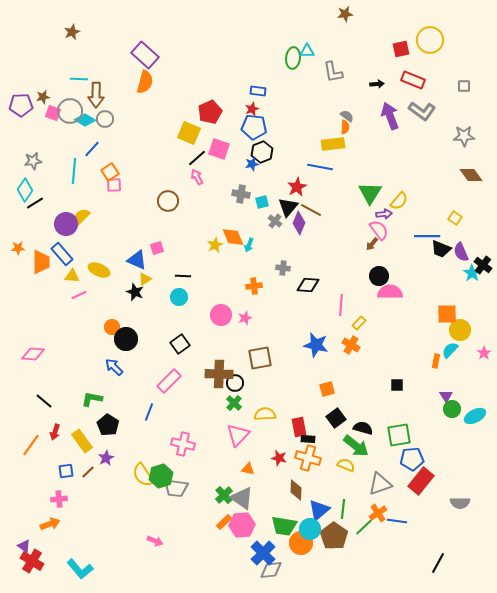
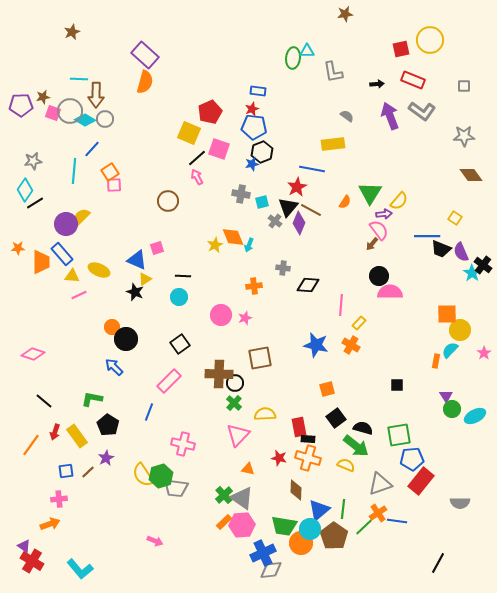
orange semicircle at (345, 127): moved 75 px down; rotated 32 degrees clockwise
blue line at (320, 167): moved 8 px left, 2 px down
pink diamond at (33, 354): rotated 15 degrees clockwise
yellow rectangle at (82, 441): moved 5 px left, 5 px up
blue cross at (263, 553): rotated 20 degrees clockwise
